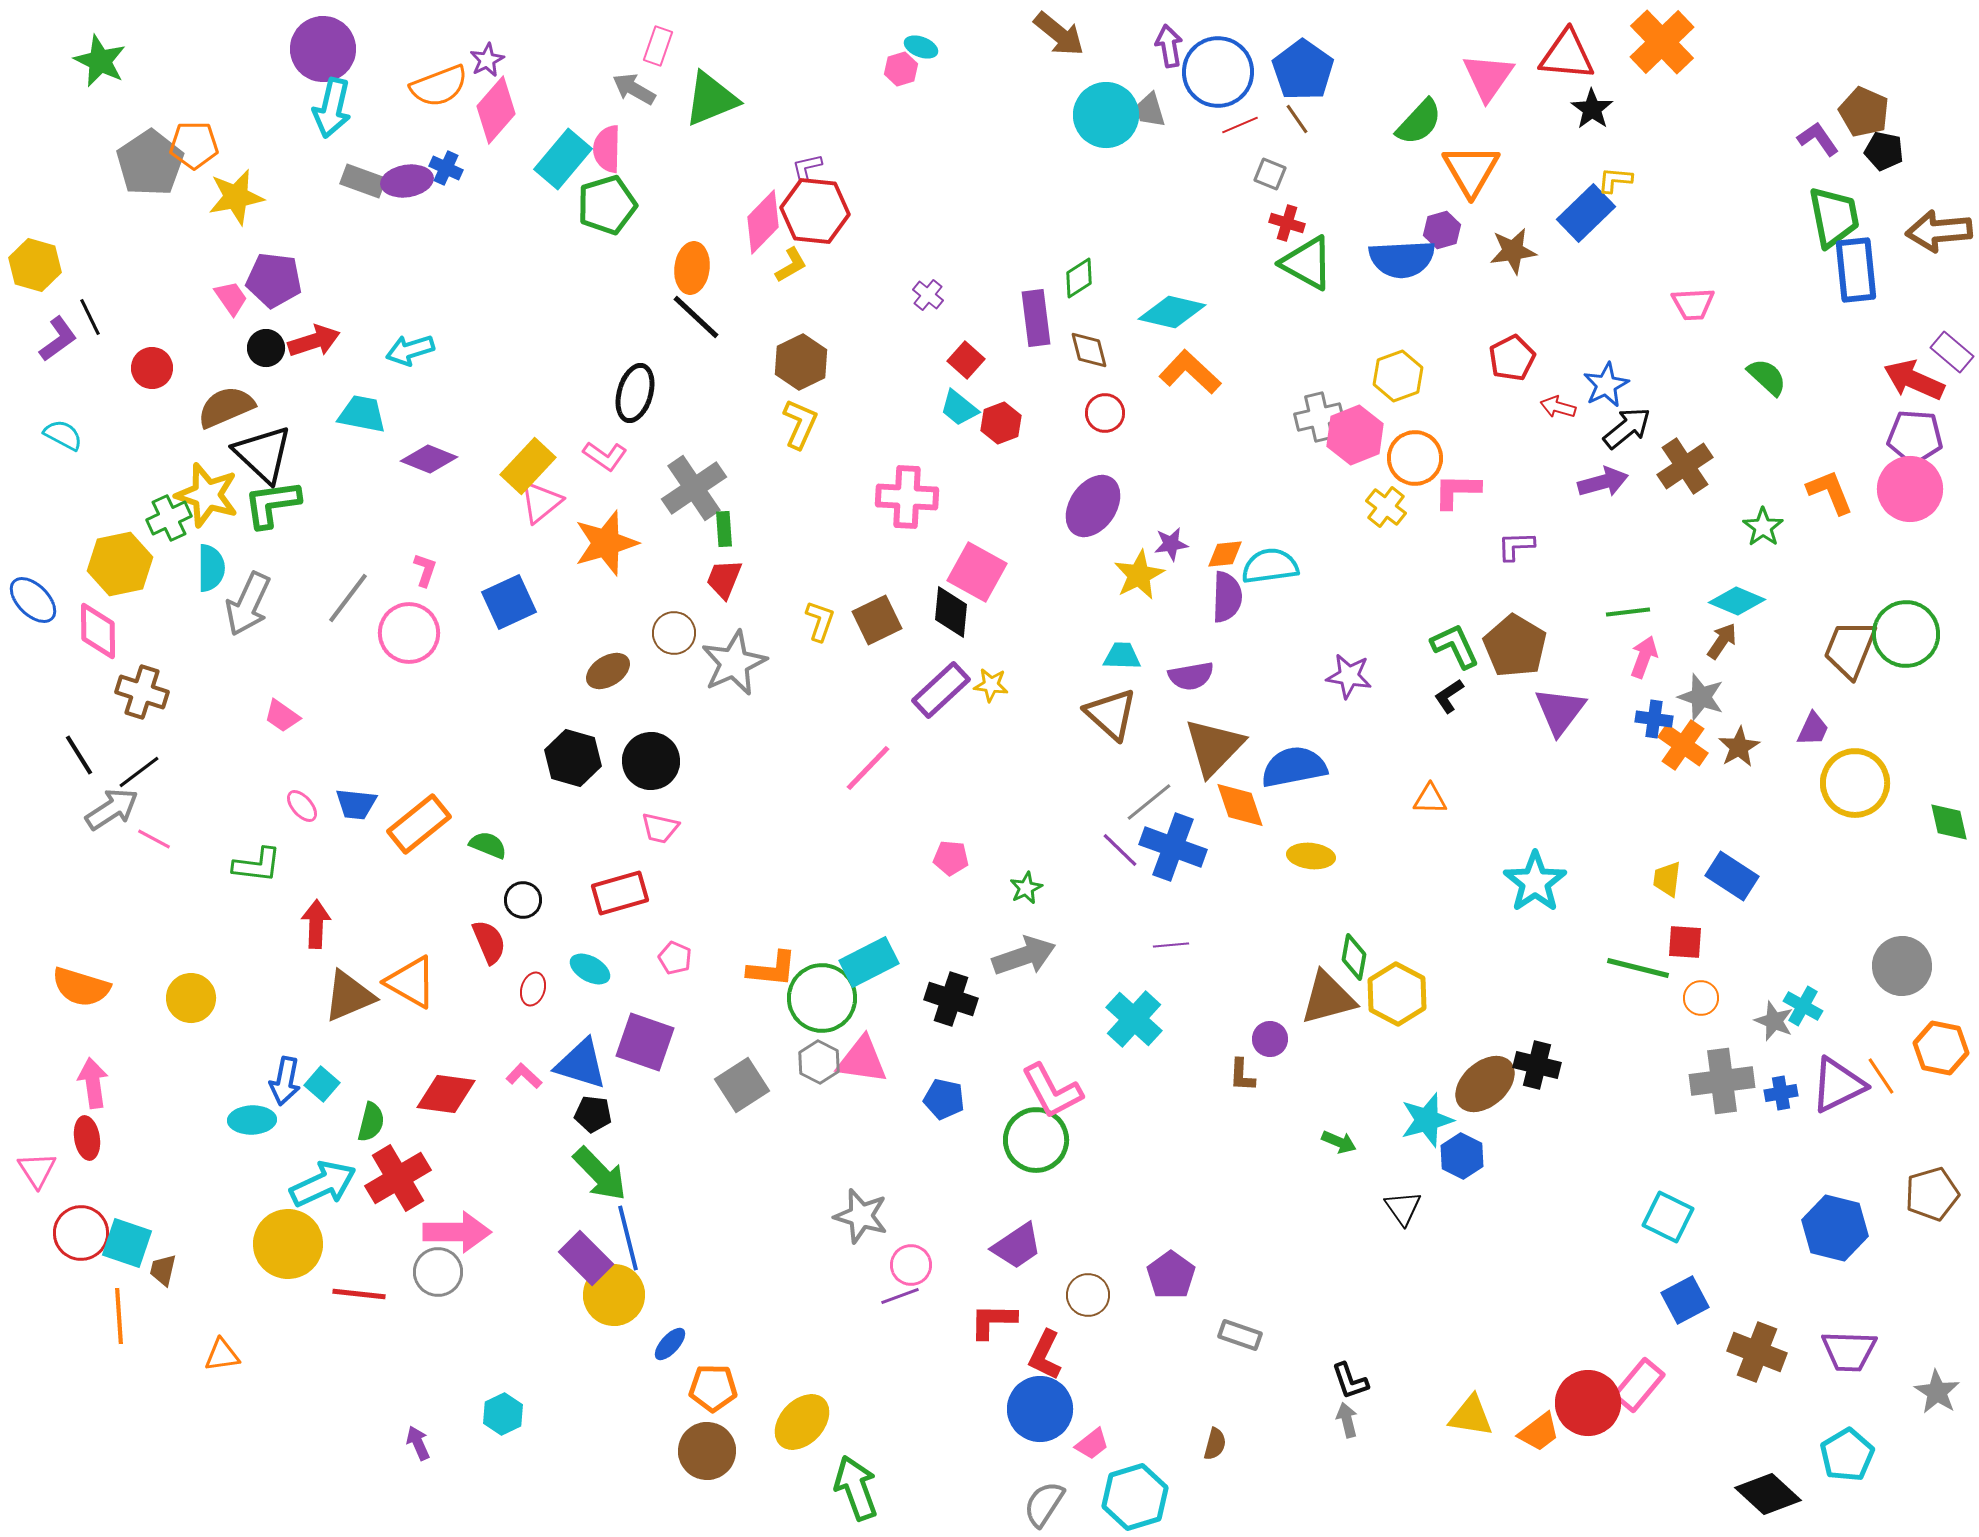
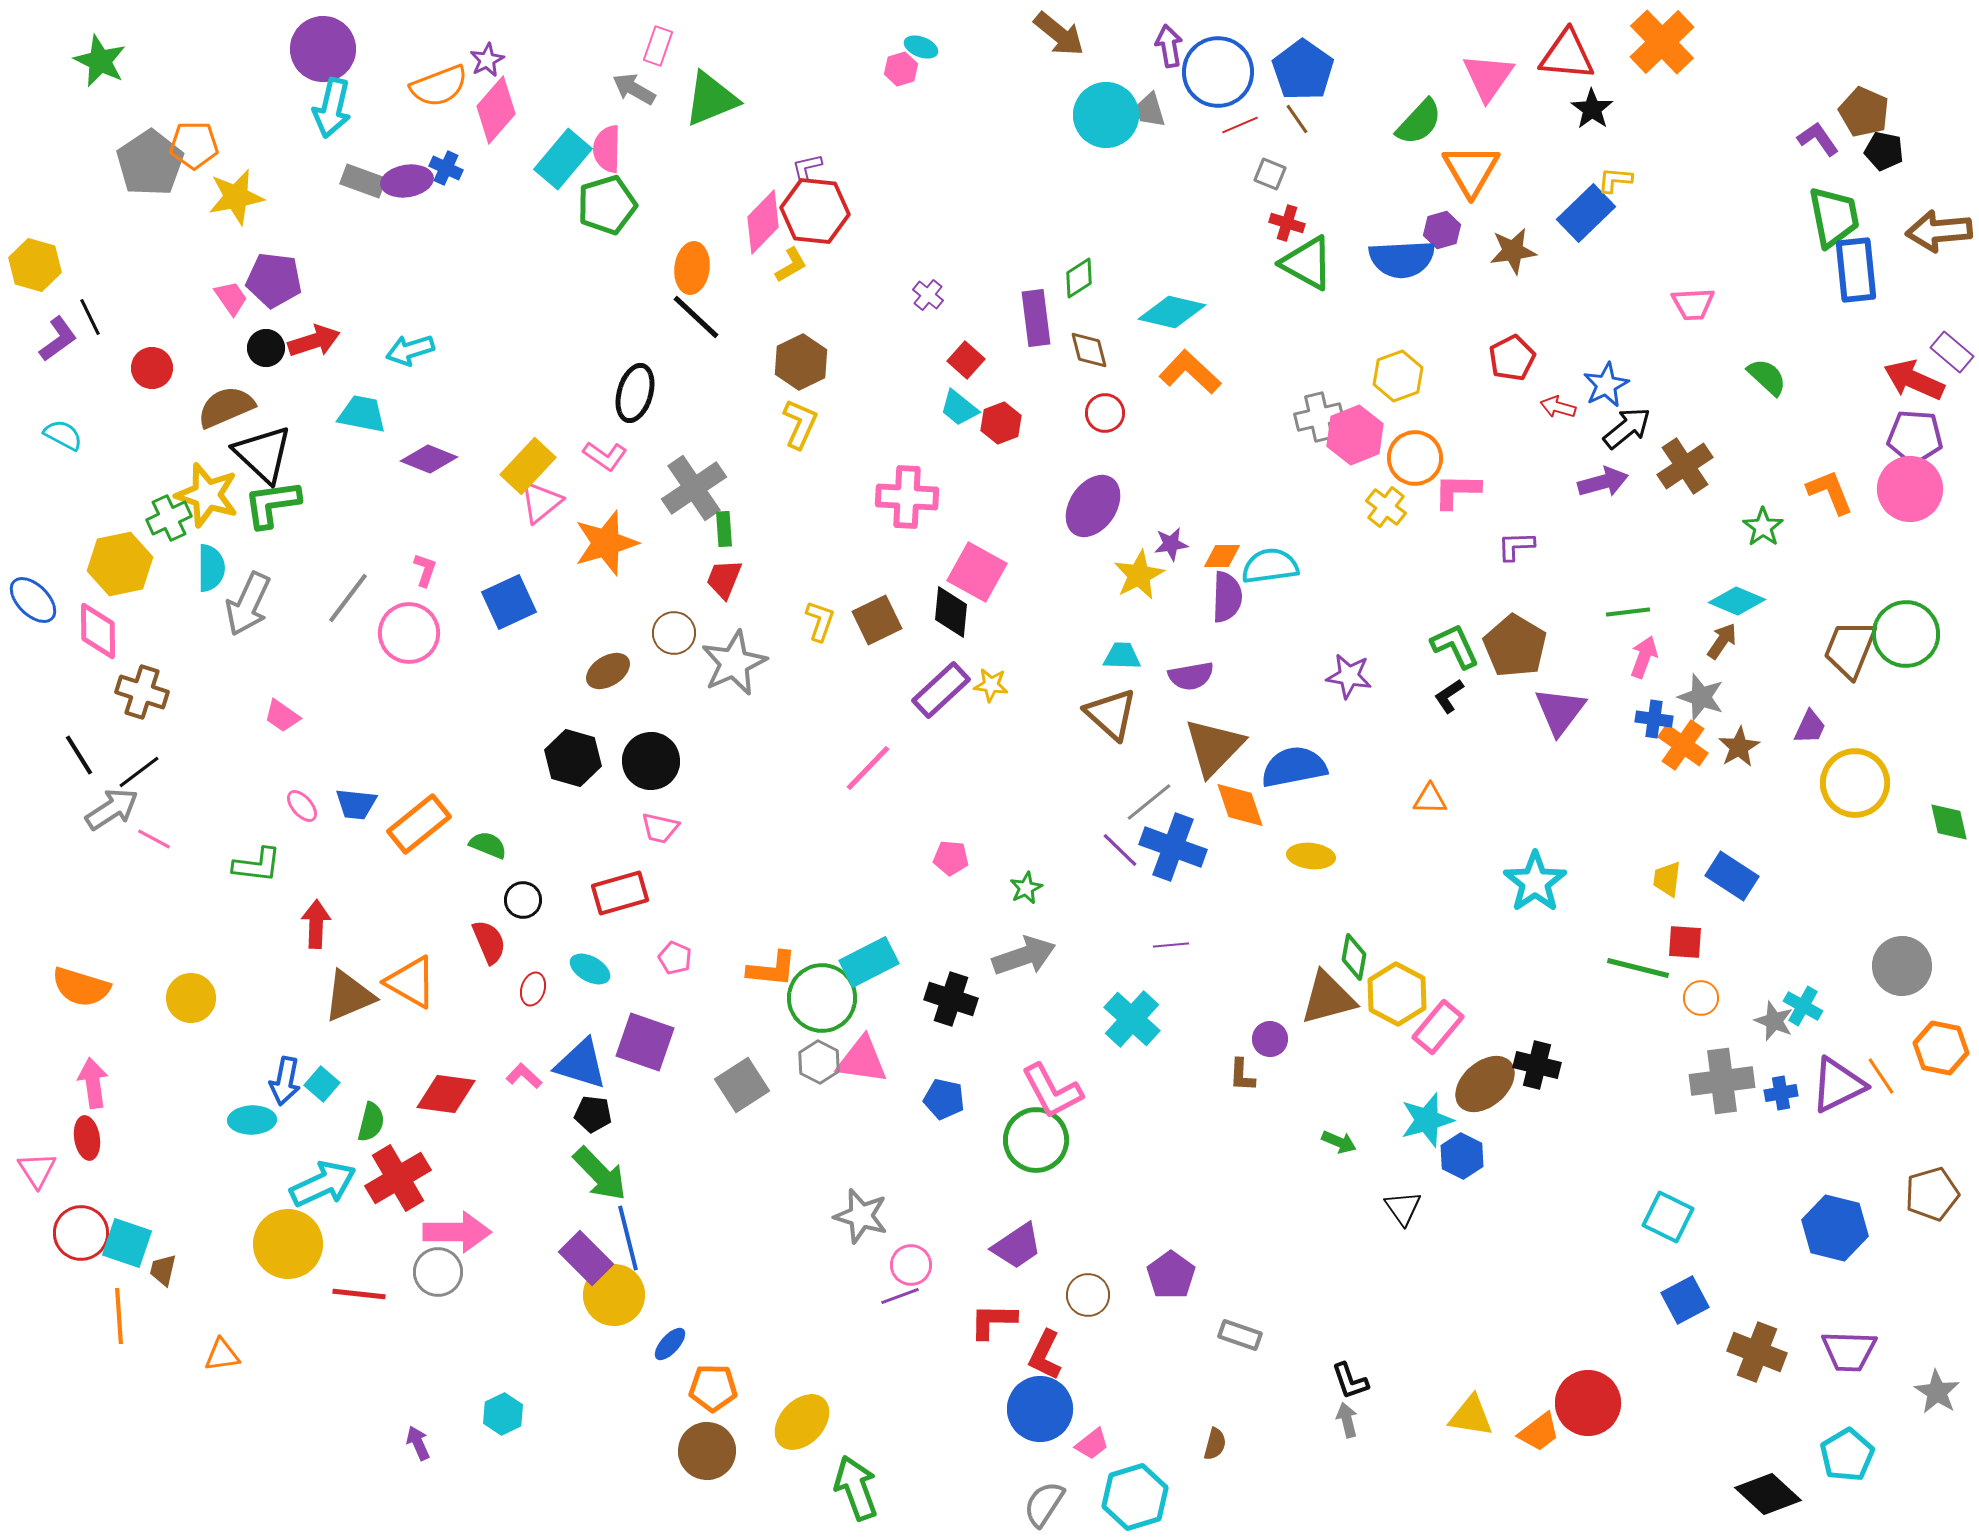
orange diamond at (1225, 554): moved 3 px left, 2 px down; rotated 6 degrees clockwise
purple trapezoid at (1813, 729): moved 3 px left, 2 px up
cyan cross at (1134, 1019): moved 2 px left
pink rectangle at (1639, 1385): moved 201 px left, 358 px up
